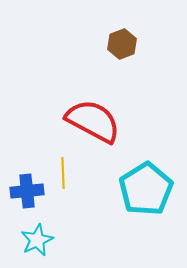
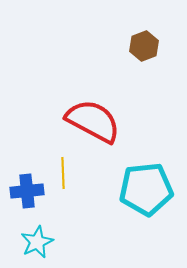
brown hexagon: moved 22 px right, 2 px down
cyan pentagon: rotated 26 degrees clockwise
cyan star: moved 2 px down
